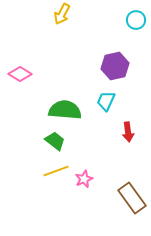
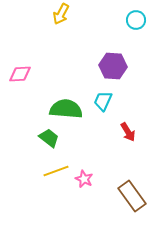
yellow arrow: moved 1 px left
purple hexagon: moved 2 px left; rotated 16 degrees clockwise
pink diamond: rotated 35 degrees counterclockwise
cyan trapezoid: moved 3 px left
green semicircle: moved 1 px right, 1 px up
red arrow: rotated 24 degrees counterclockwise
green trapezoid: moved 6 px left, 3 px up
pink star: rotated 24 degrees counterclockwise
brown rectangle: moved 2 px up
